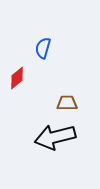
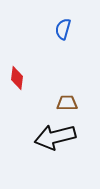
blue semicircle: moved 20 px right, 19 px up
red diamond: rotated 45 degrees counterclockwise
